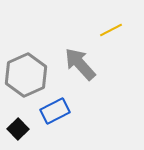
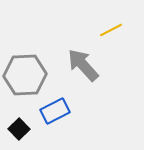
gray arrow: moved 3 px right, 1 px down
gray hexagon: moved 1 px left; rotated 21 degrees clockwise
black square: moved 1 px right
